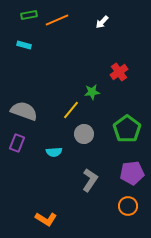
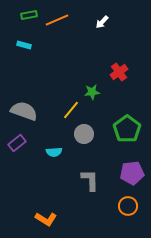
purple rectangle: rotated 30 degrees clockwise
gray L-shape: rotated 35 degrees counterclockwise
